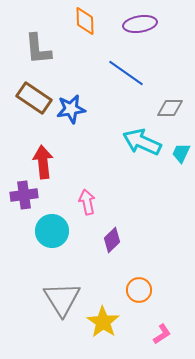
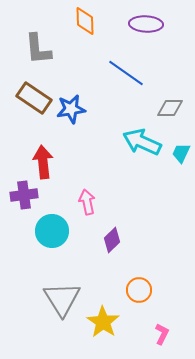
purple ellipse: moved 6 px right; rotated 12 degrees clockwise
pink L-shape: rotated 30 degrees counterclockwise
